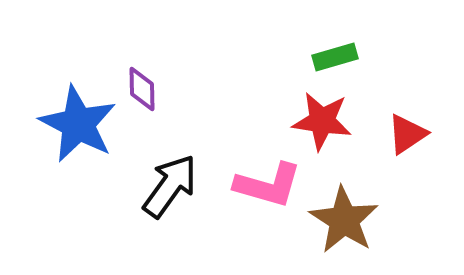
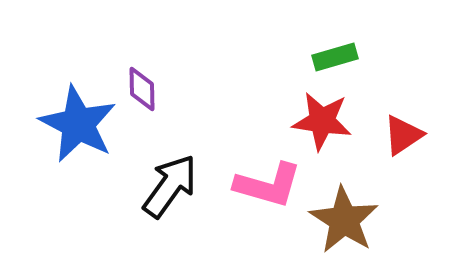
red triangle: moved 4 px left, 1 px down
